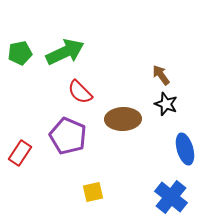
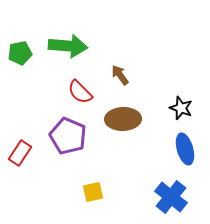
green arrow: moved 3 px right, 6 px up; rotated 30 degrees clockwise
brown arrow: moved 41 px left
black star: moved 15 px right, 4 px down
